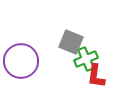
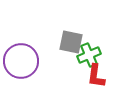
gray square: rotated 10 degrees counterclockwise
green cross: moved 3 px right, 4 px up
